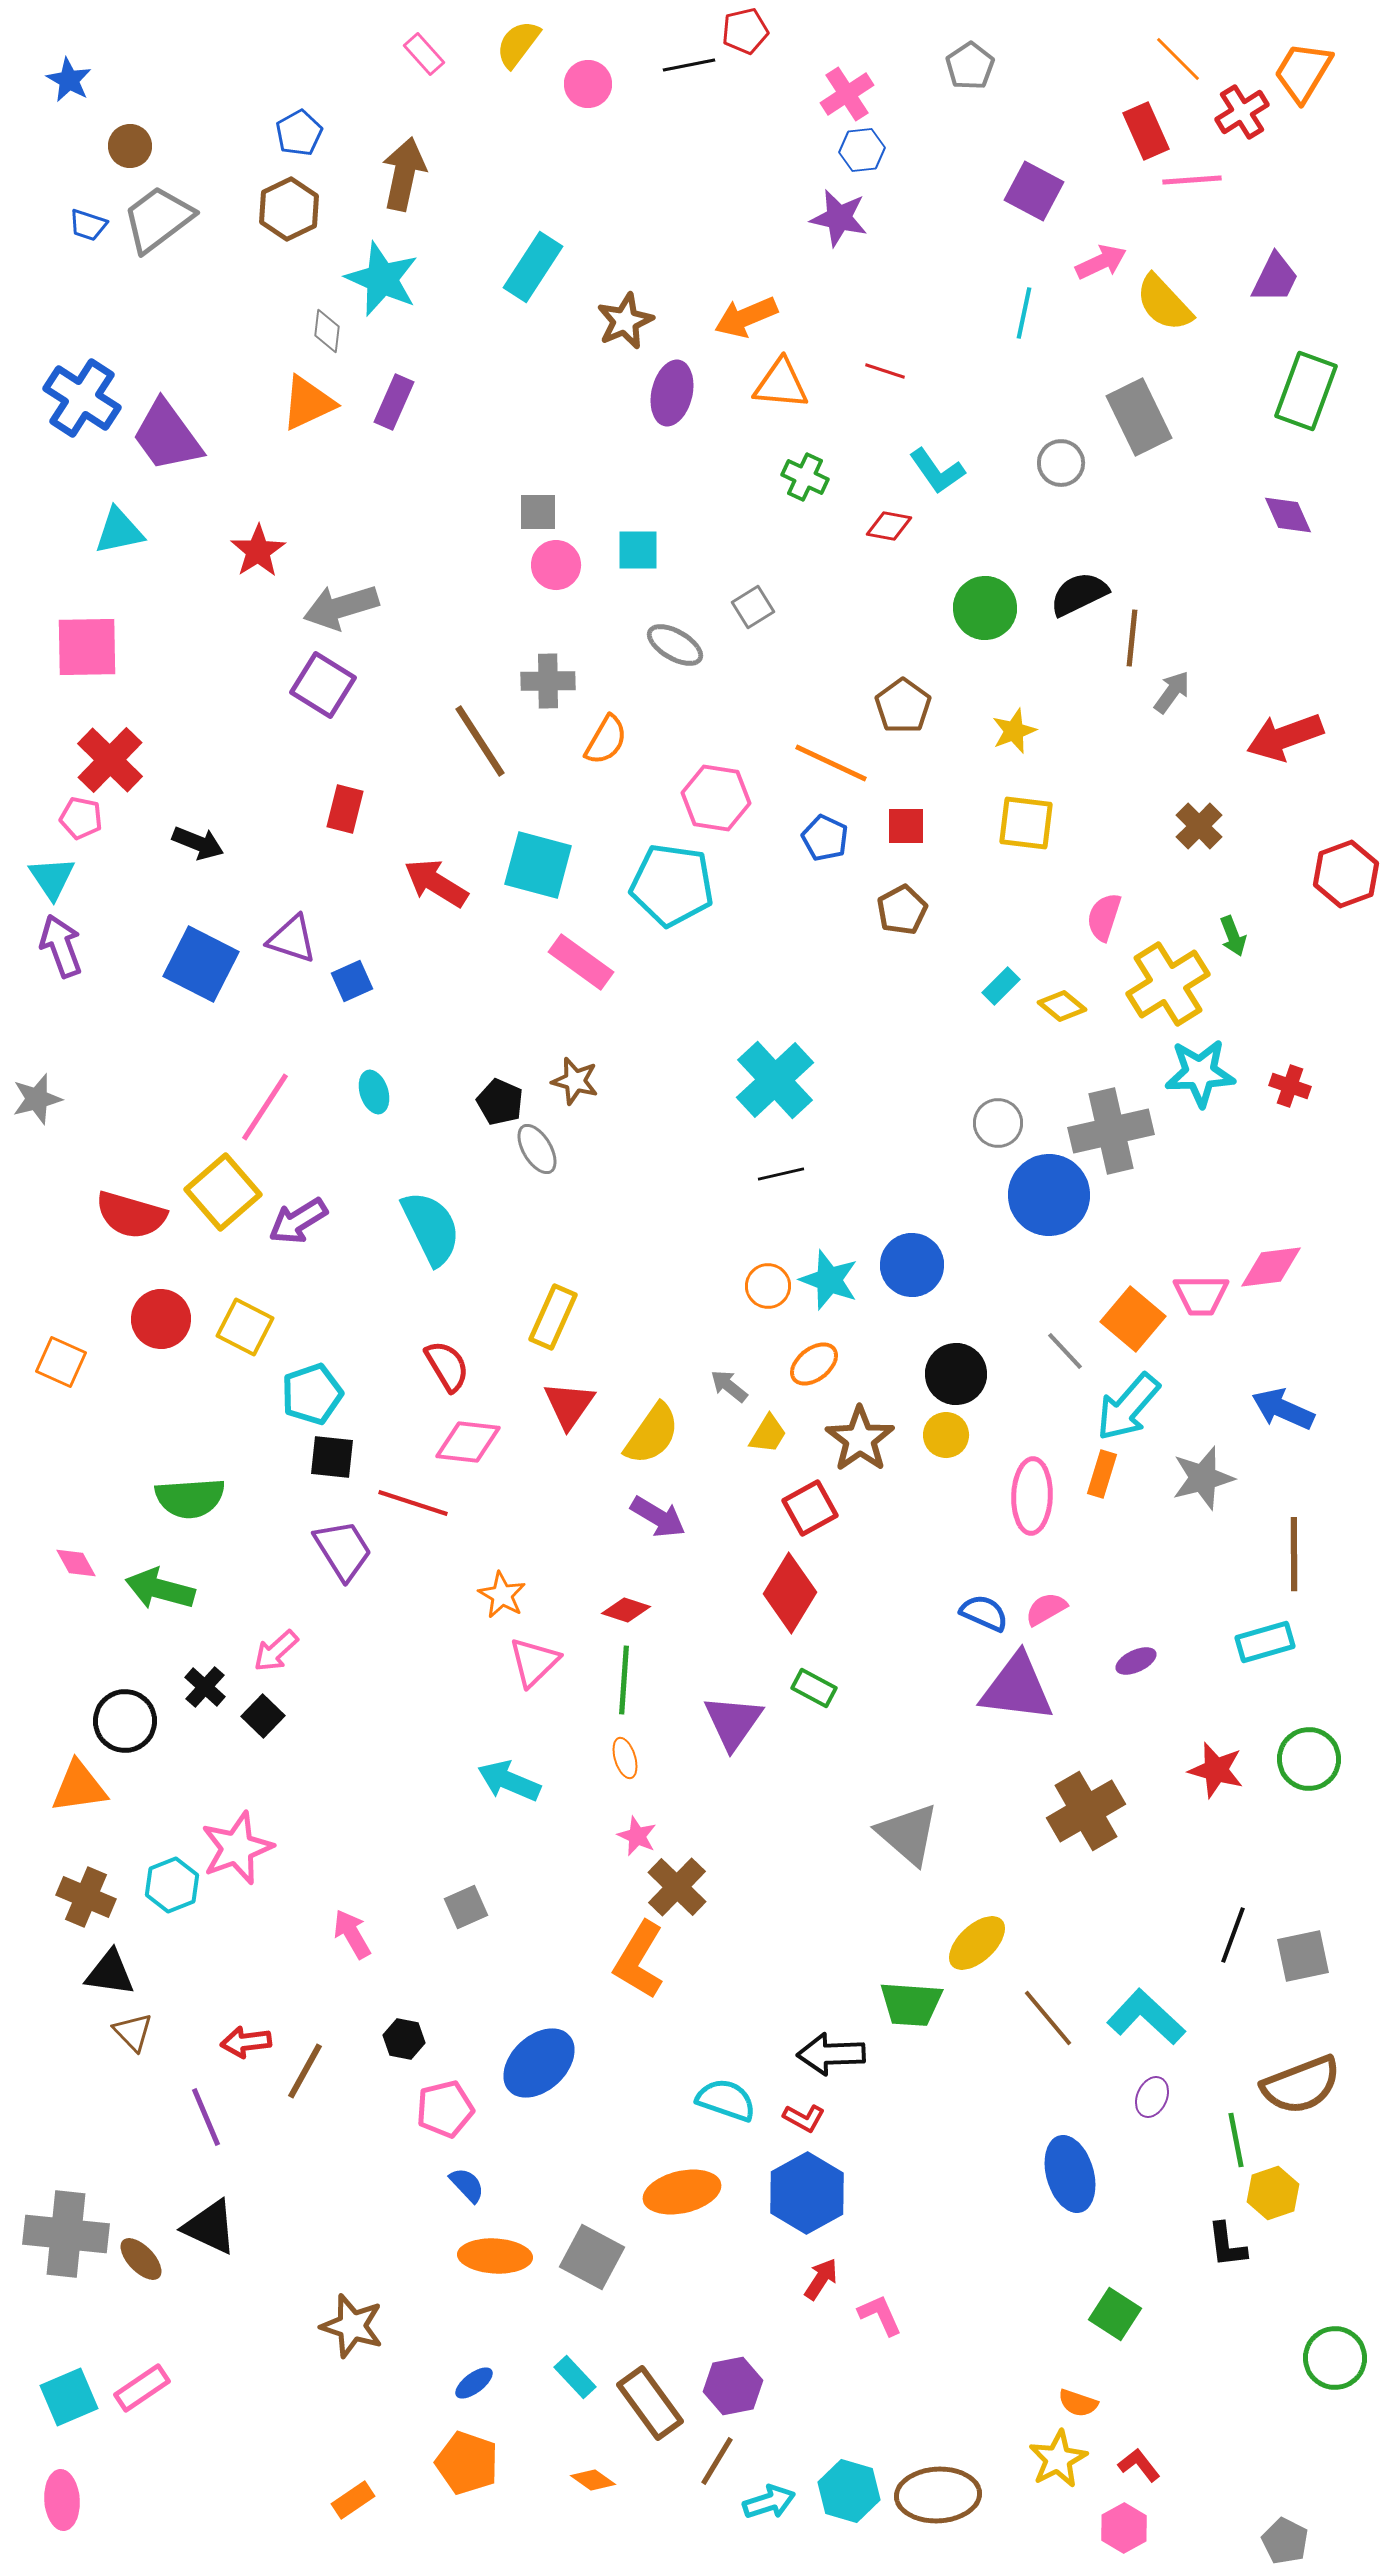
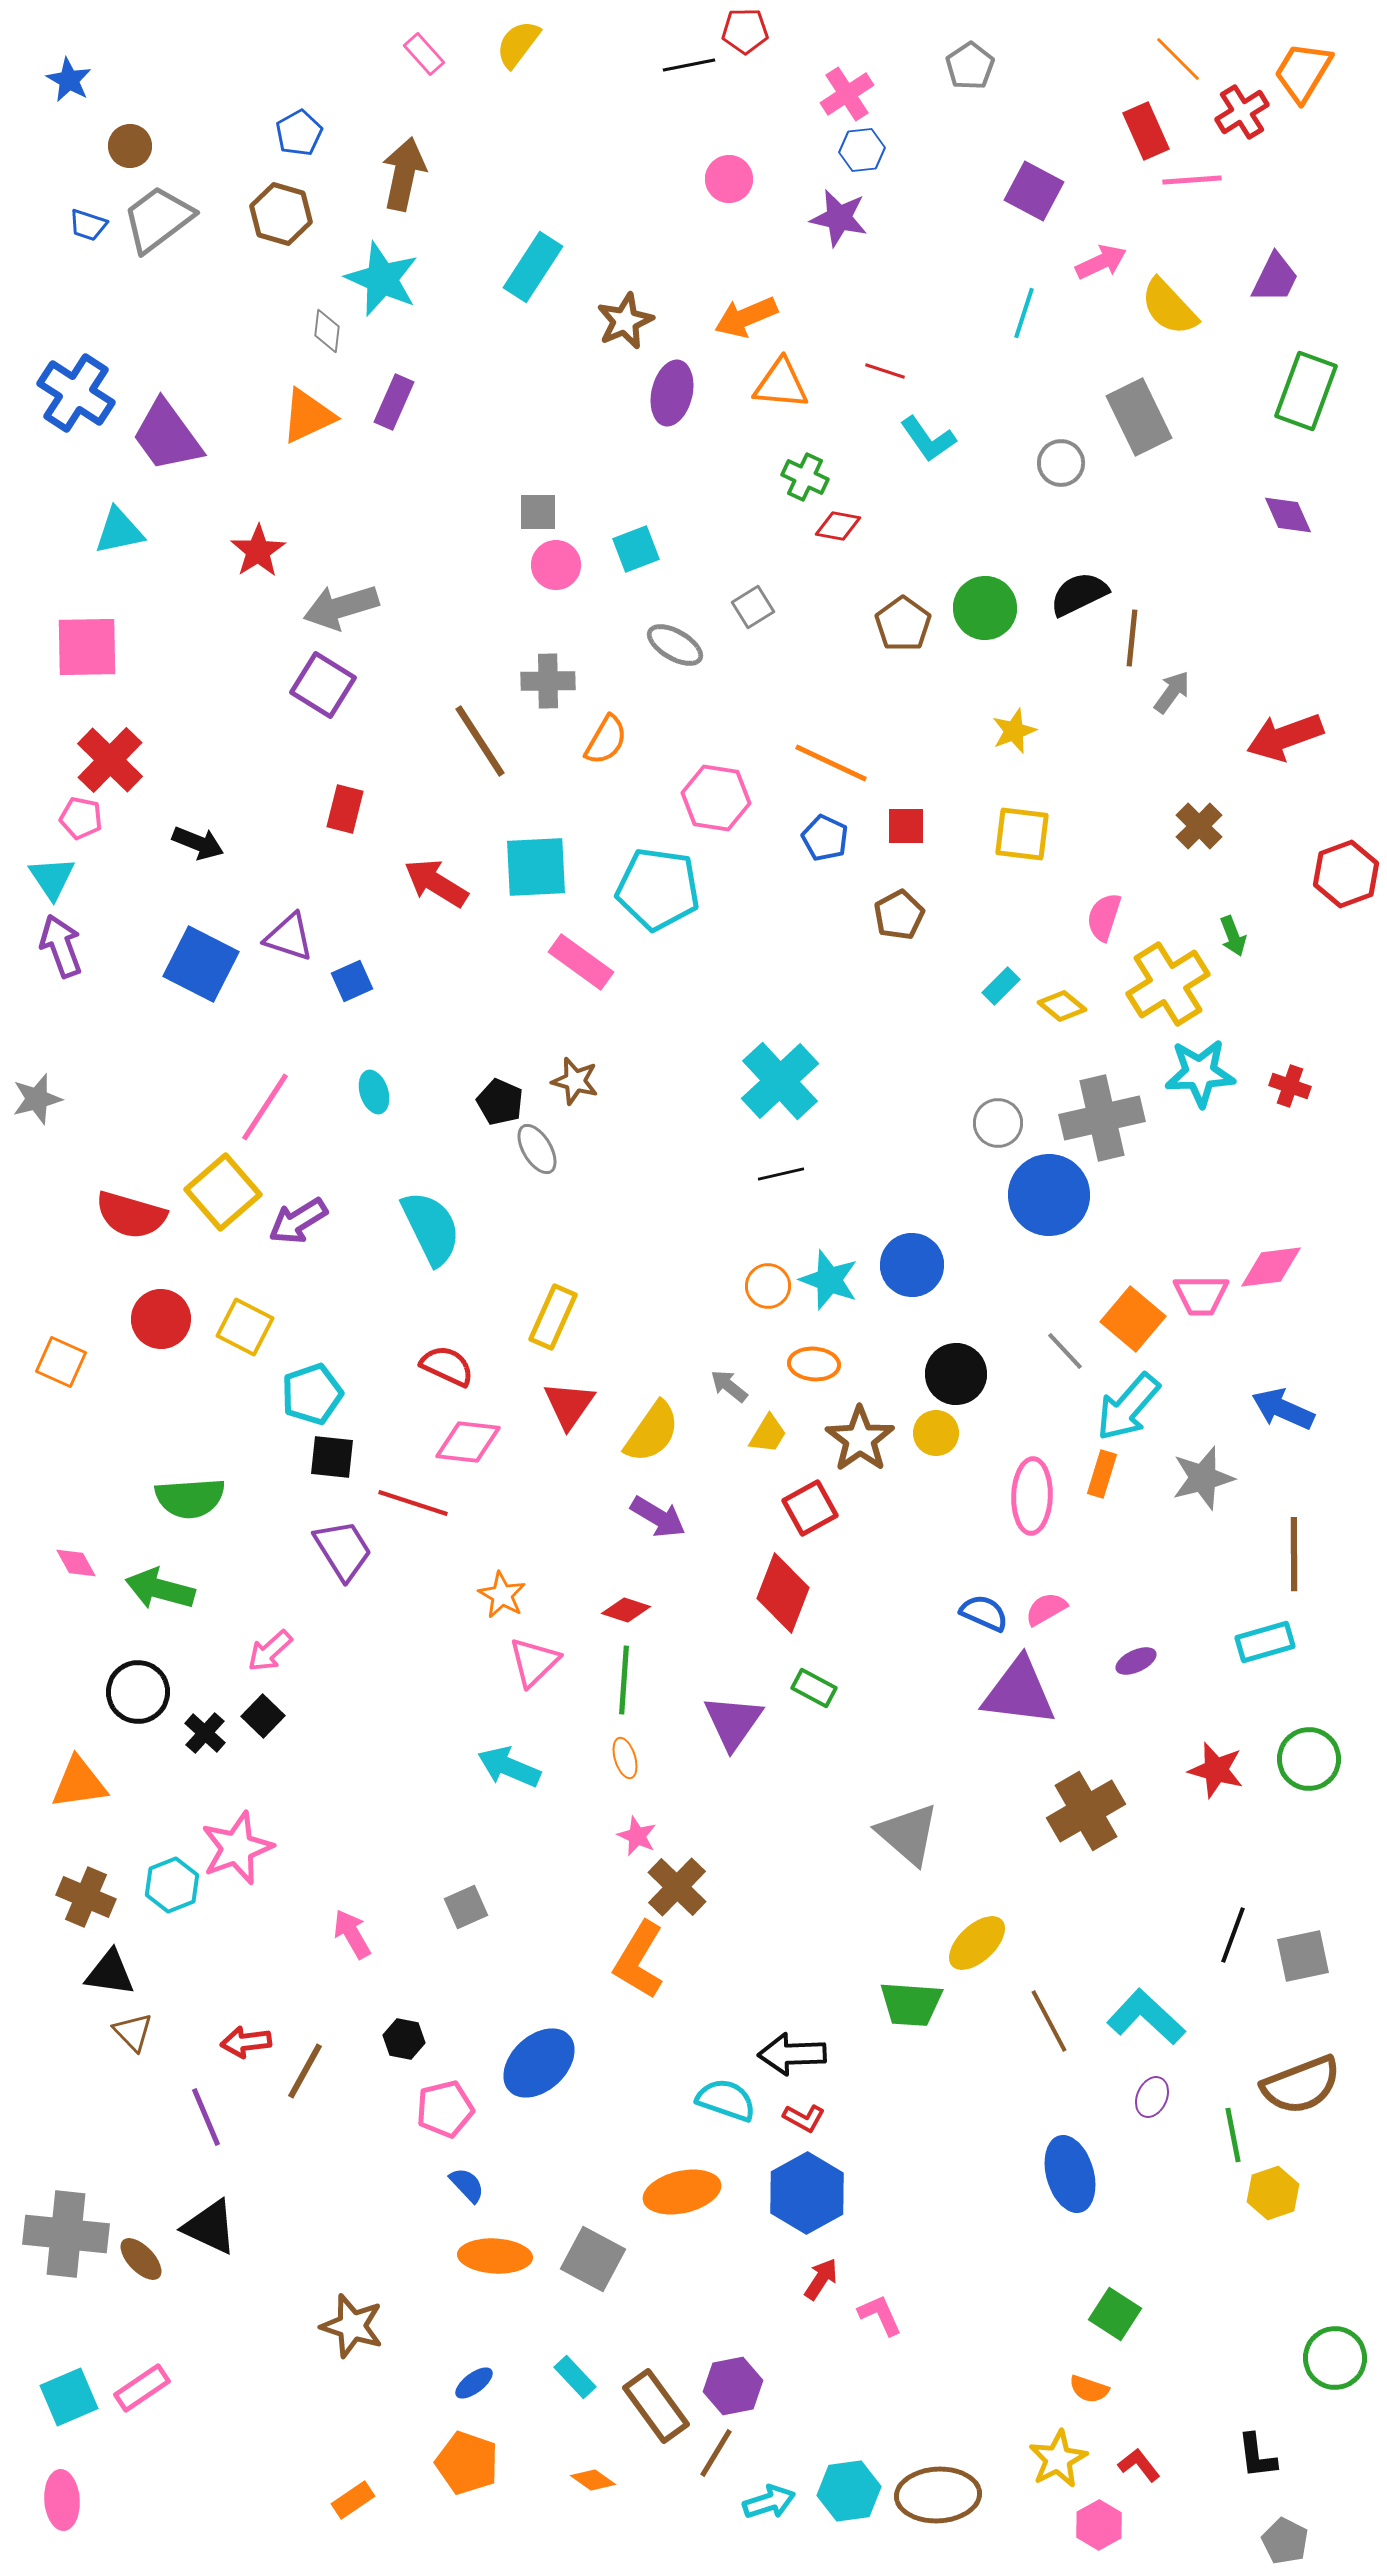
red pentagon at (745, 31): rotated 12 degrees clockwise
pink circle at (588, 84): moved 141 px right, 95 px down
brown hexagon at (289, 209): moved 8 px left, 5 px down; rotated 18 degrees counterclockwise
yellow semicircle at (1164, 303): moved 5 px right, 4 px down
cyan line at (1024, 313): rotated 6 degrees clockwise
blue cross at (82, 398): moved 6 px left, 5 px up
orange triangle at (308, 403): moved 13 px down
cyan L-shape at (937, 471): moved 9 px left, 32 px up
red diamond at (889, 526): moved 51 px left
cyan square at (638, 550): moved 2 px left, 1 px up; rotated 21 degrees counterclockwise
brown pentagon at (903, 706): moved 82 px up
yellow square at (1026, 823): moved 4 px left, 11 px down
cyan square at (538, 865): moved 2 px left, 2 px down; rotated 18 degrees counterclockwise
cyan pentagon at (672, 885): moved 14 px left, 4 px down
brown pentagon at (902, 910): moved 3 px left, 5 px down
purple triangle at (292, 939): moved 3 px left, 2 px up
cyan cross at (775, 1080): moved 5 px right, 1 px down
gray cross at (1111, 1131): moved 9 px left, 13 px up
orange ellipse at (814, 1364): rotated 42 degrees clockwise
red semicircle at (447, 1366): rotated 34 degrees counterclockwise
yellow semicircle at (652, 1434): moved 2 px up
yellow circle at (946, 1435): moved 10 px left, 2 px up
red diamond at (790, 1593): moved 7 px left; rotated 10 degrees counterclockwise
pink arrow at (276, 1651): moved 6 px left
black cross at (205, 1687): moved 46 px down
purple triangle at (1017, 1688): moved 2 px right, 4 px down
black circle at (125, 1721): moved 13 px right, 29 px up
cyan arrow at (509, 1781): moved 14 px up
orange triangle at (79, 1787): moved 4 px up
brown line at (1048, 2018): moved 1 px right, 3 px down; rotated 12 degrees clockwise
black arrow at (831, 2054): moved 39 px left
green line at (1236, 2140): moved 3 px left, 5 px up
black L-shape at (1227, 2245): moved 30 px right, 211 px down
gray square at (592, 2257): moved 1 px right, 2 px down
brown rectangle at (650, 2403): moved 6 px right, 3 px down
orange semicircle at (1078, 2403): moved 11 px right, 14 px up
brown line at (717, 2461): moved 1 px left, 8 px up
cyan hexagon at (849, 2491): rotated 24 degrees counterclockwise
pink hexagon at (1124, 2528): moved 25 px left, 3 px up
